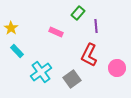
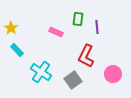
green rectangle: moved 6 px down; rotated 32 degrees counterclockwise
purple line: moved 1 px right, 1 px down
cyan rectangle: moved 1 px up
red L-shape: moved 3 px left, 1 px down
pink circle: moved 4 px left, 6 px down
cyan cross: rotated 20 degrees counterclockwise
gray square: moved 1 px right, 1 px down
